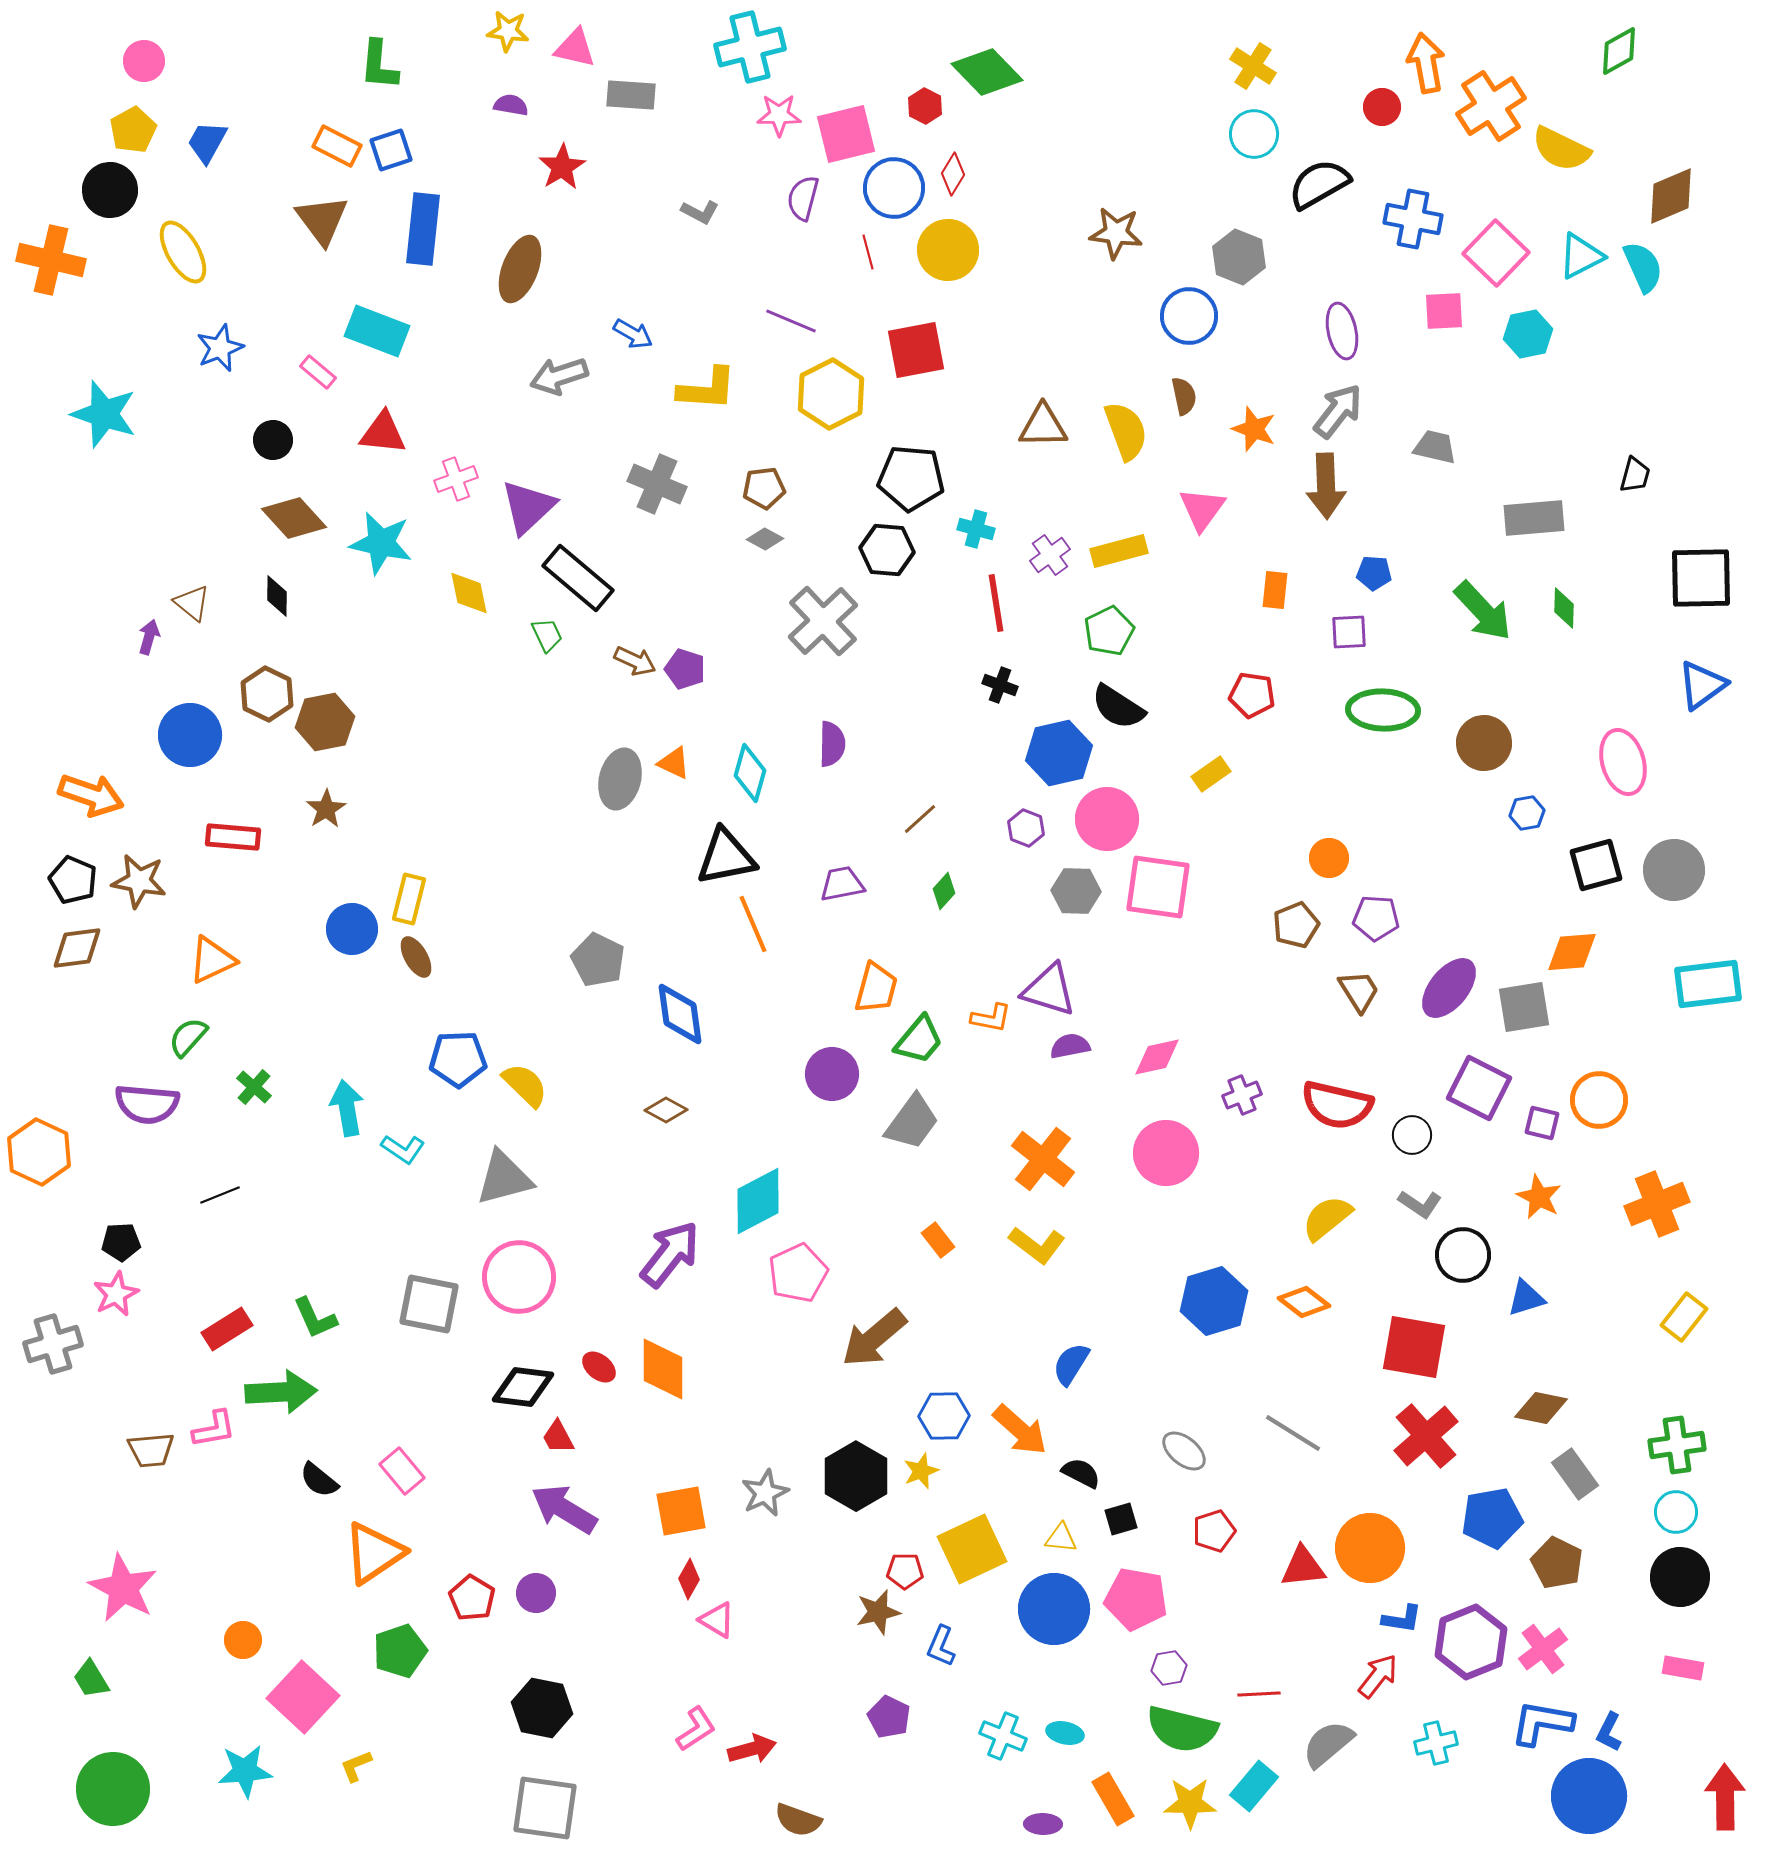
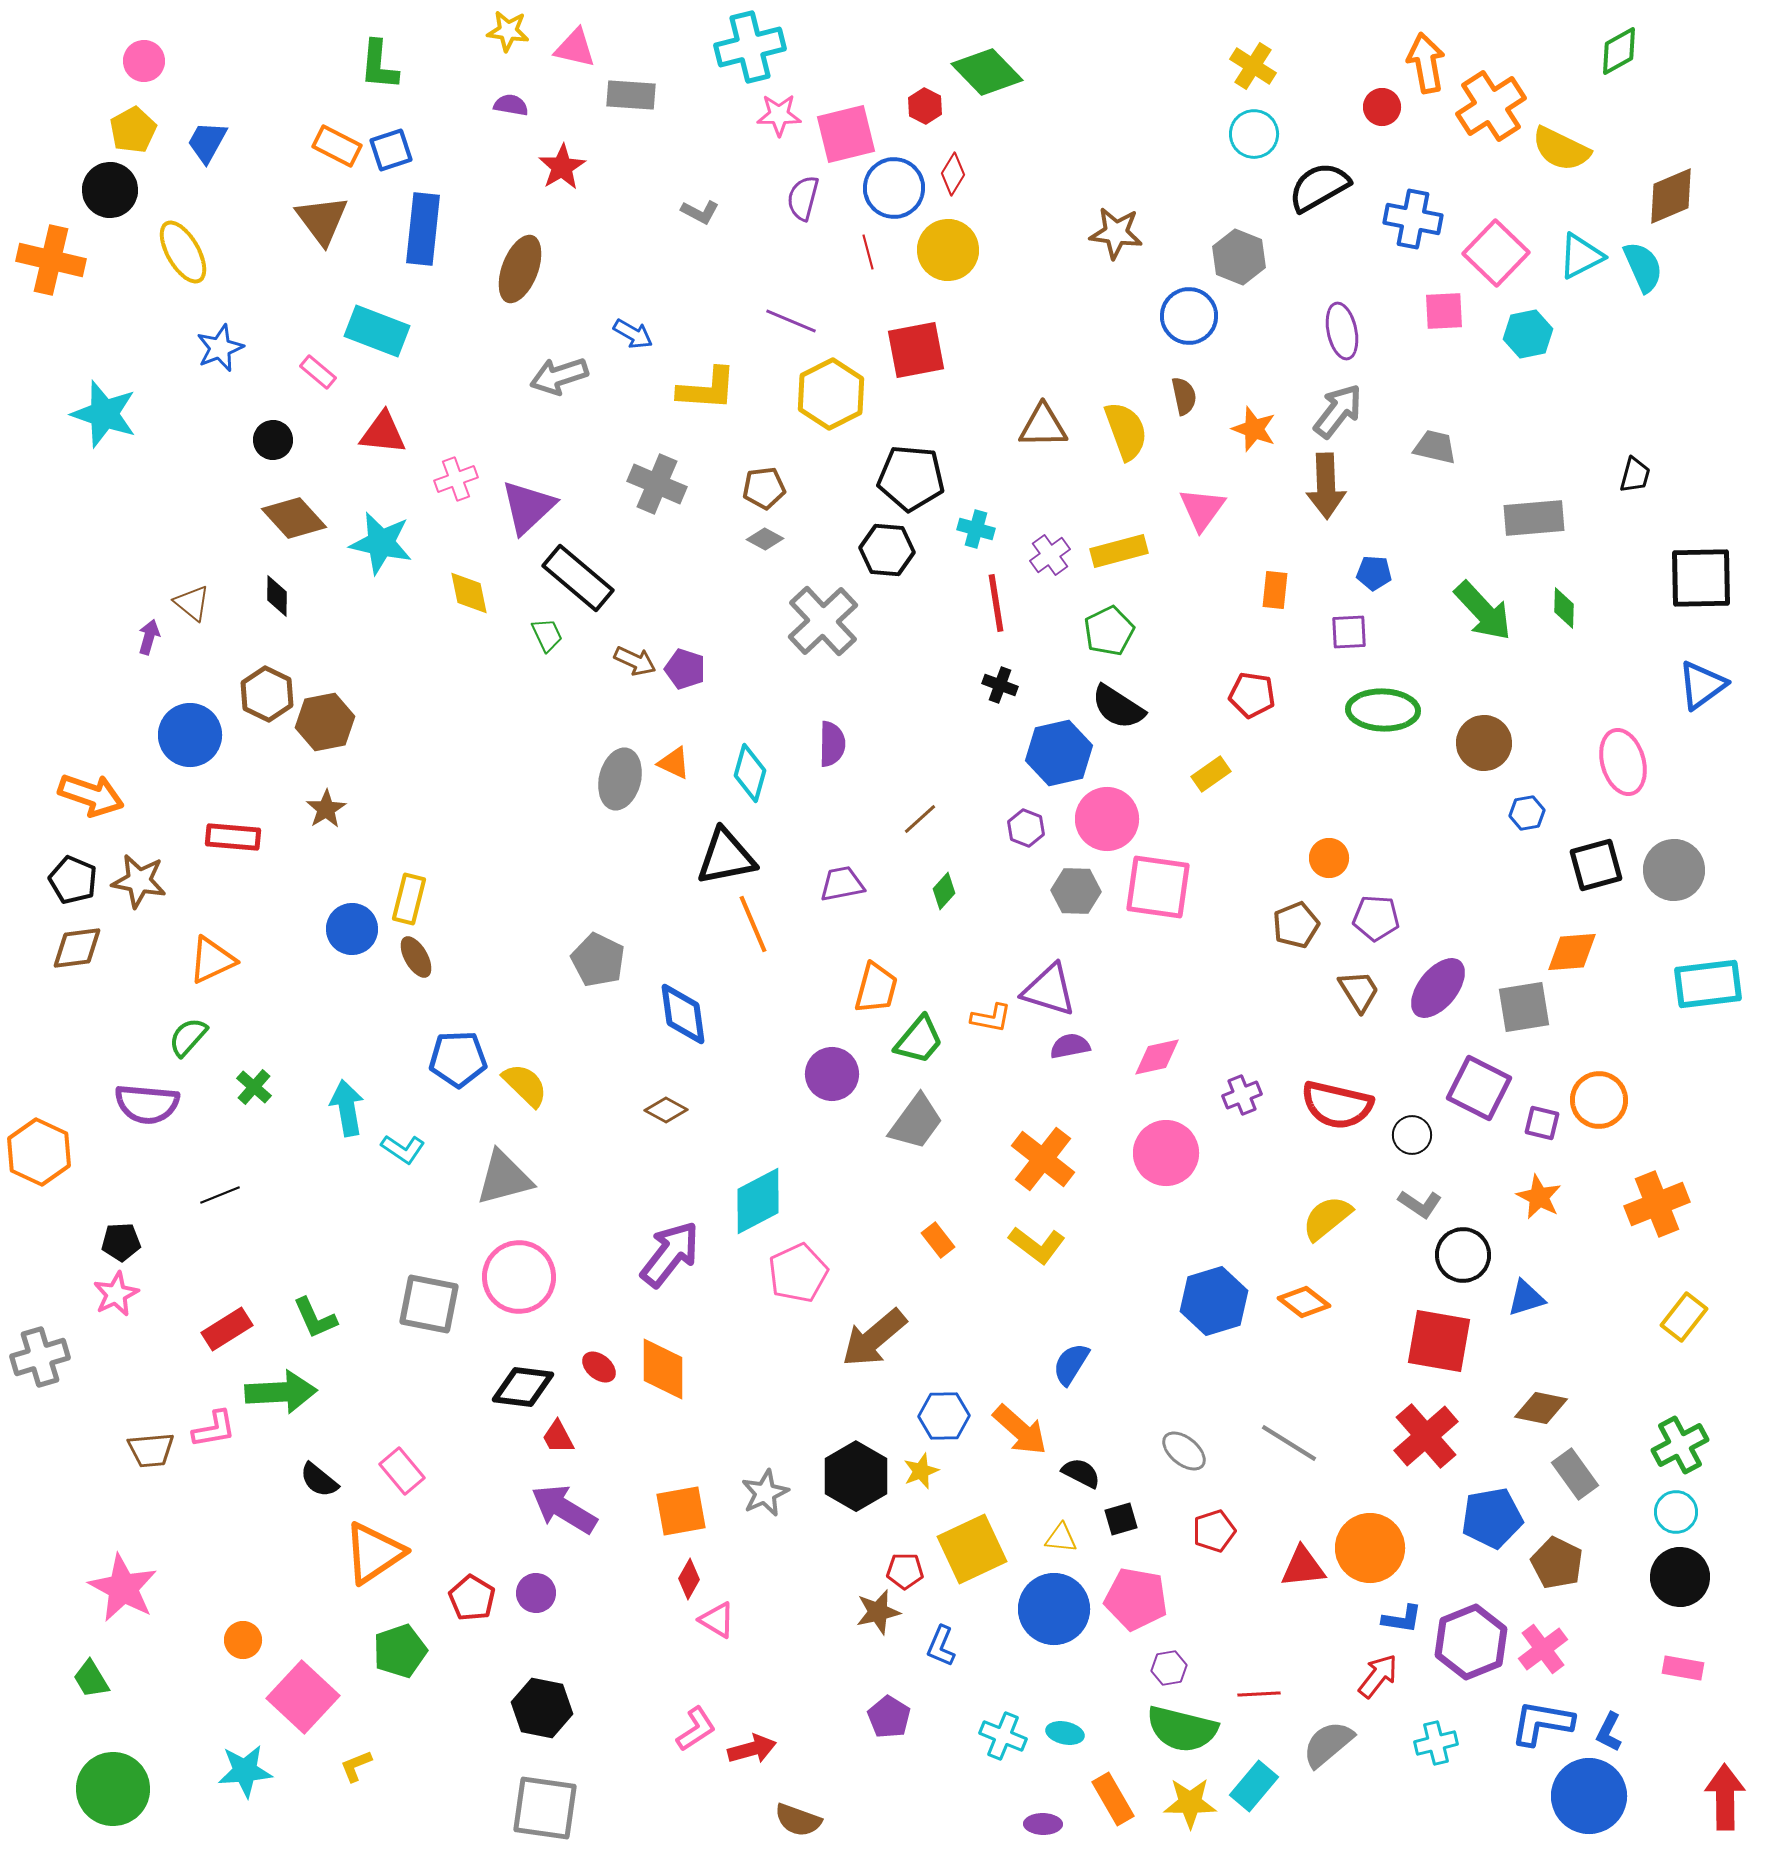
black semicircle at (1319, 184): moved 3 px down
purple ellipse at (1449, 988): moved 11 px left
blue diamond at (680, 1014): moved 3 px right
gray trapezoid at (912, 1122): moved 4 px right
gray cross at (53, 1344): moved 13 px left, 13 px down
red square at (1414, 1347): moved 25 px right, 6 px up
gray line at (1293, 1433): moved 4 px left, 10 px down
green cross at (1677, 1445): moved 3 px right; rotated 20 degrees counterclockwise
purple pentagon at (889, 1717): rotated 6 degrees clockwise
